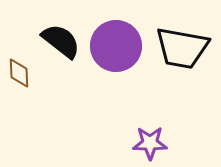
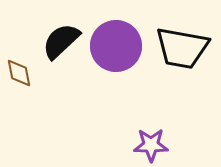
black semicircle: rotated 81 degrees counterclockwise
brown diamond: rotated 8 degrees counterclockwise
purple star: moved 1 px right, 2 px down
